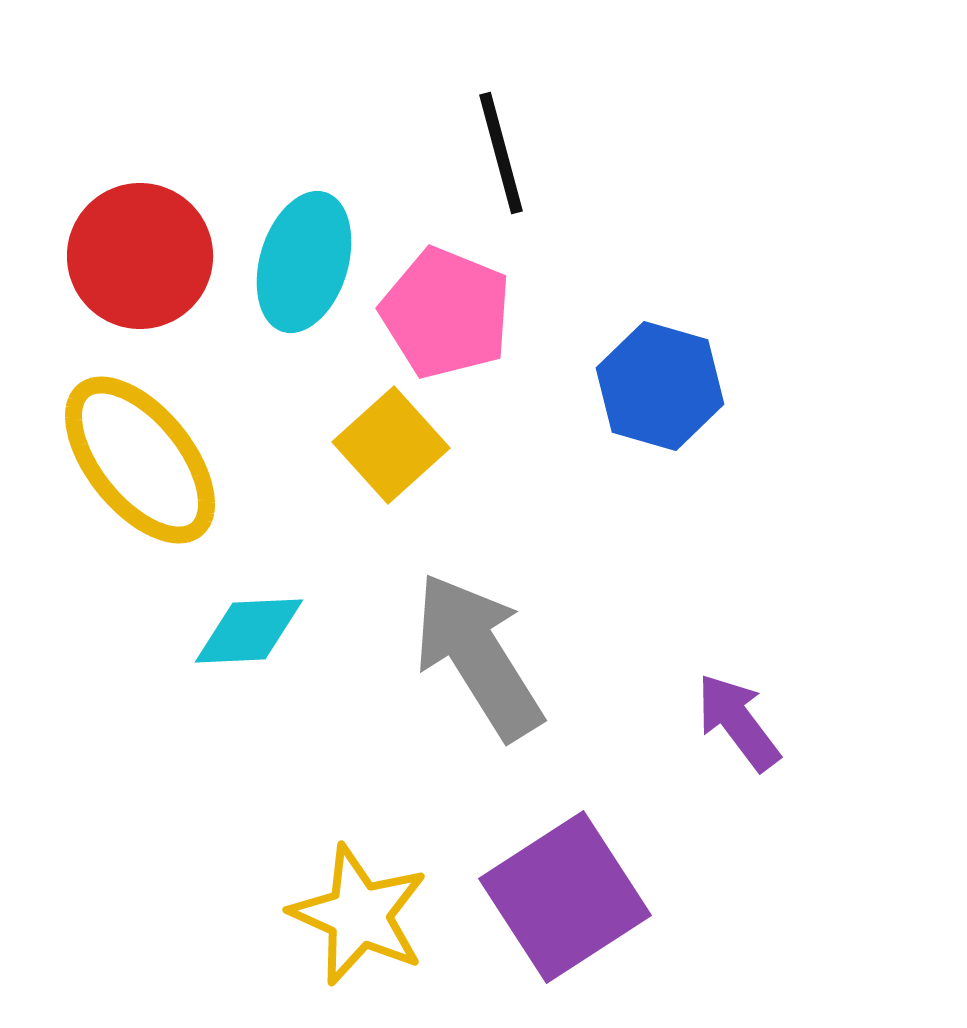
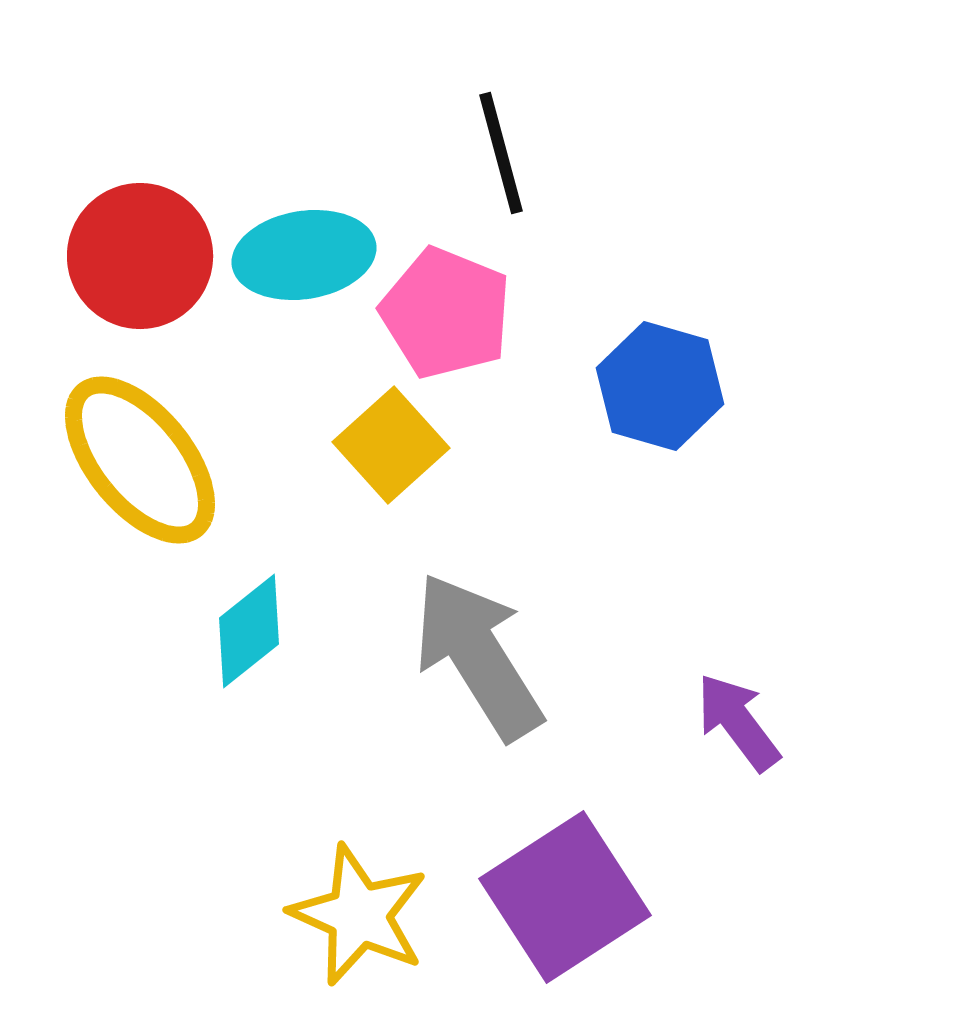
cyan ellipse: moved 7 px up; rotated 64 degrees clockwise
cyan diamond: rotated 36 degrees counterclockwise
